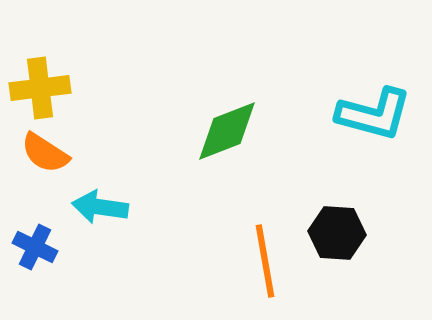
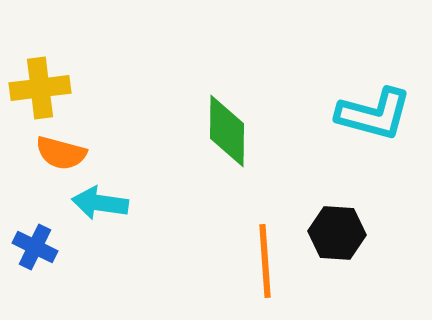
green diamond: rotated 68 degrees counterclockwise
orange semicircle: moved 16 px right; rotated 18 degrees counterclockwise
cyan arrow: moved 4 px up
orange line: rotated 6 degrees clockwise
